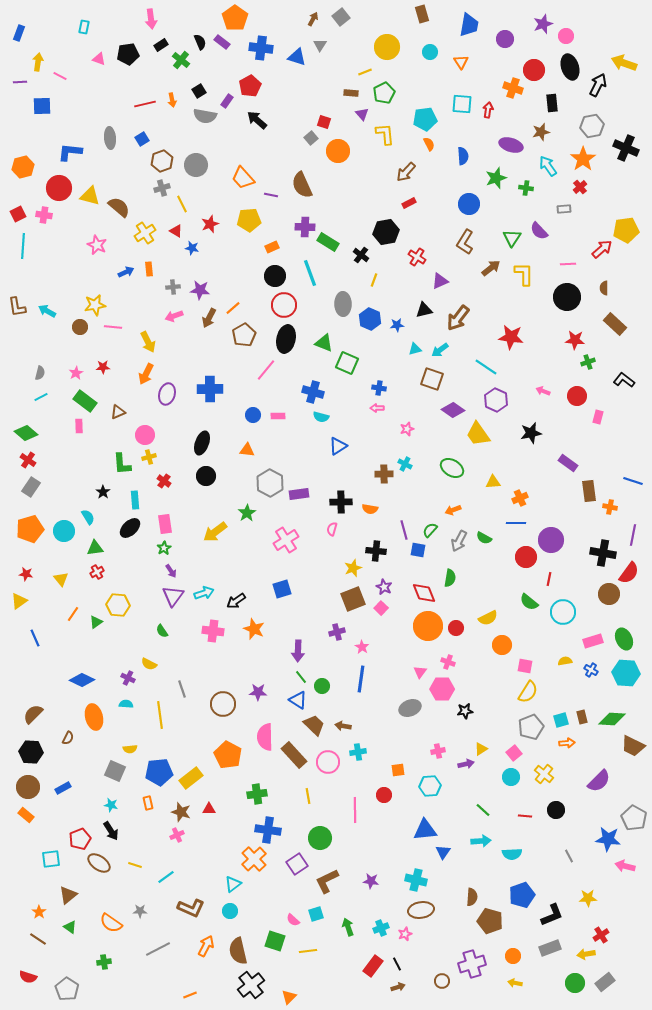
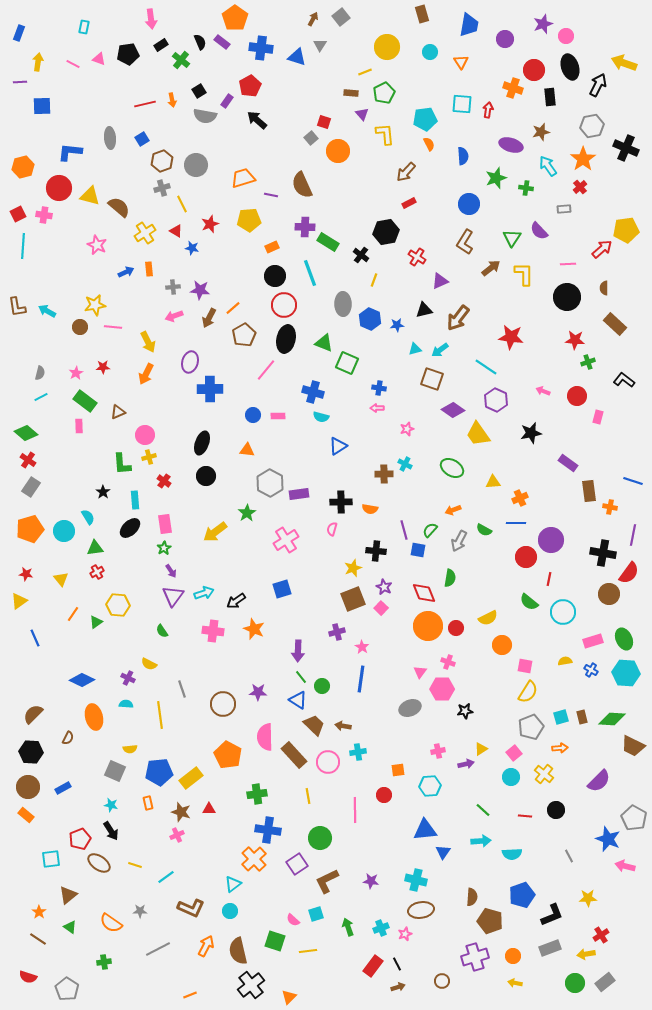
pink line at (60, 76): moved 13 px right, 12 px up
black rectangle at (552, 103): moved 2 px left, 6 px up
orange trapezoid at (243, 178): rotated 115 degrees clockwise
purple ellipse at (167, 394): moved 23 px right, 32 px up
green semicircle at (484, 538): moved 8 px up
cyan square at (561, 720): moved 3 px up
orange arrow at (567, 743): moved 7 px left, 5 px down
blue star at (608, 839): rotated 15 degrees clockwise
purple cross at (472, 964): moved 3 px right, 7 px up
